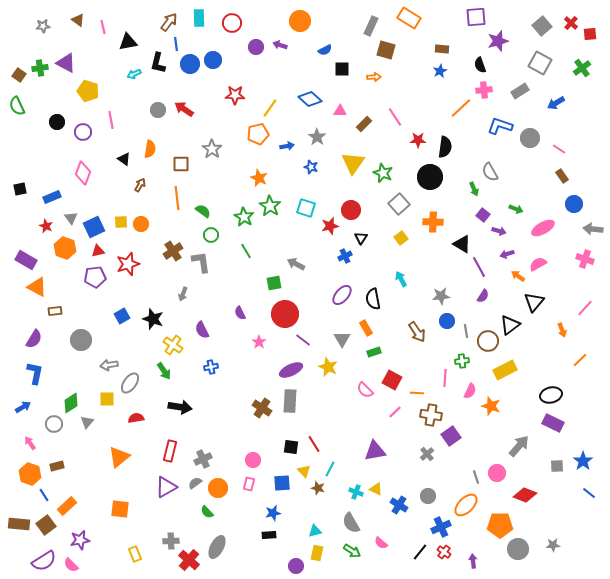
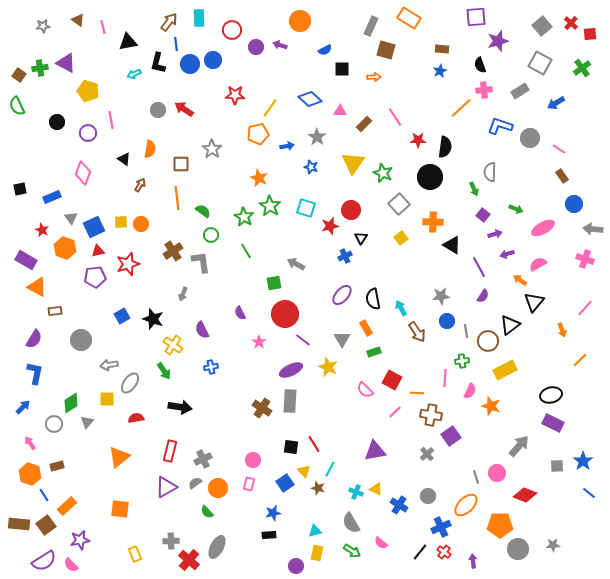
red circle at (232, 23): moved 7 px down
purple circle at (83, 132): moved 5 px right, 1 px down
gray semicircle at (490, 172): rotated 30 degrees clockwise
red star at (46, 226): moved 4 px left, 4 px down
purple arrow at (499, 231): moved 4 px left, 3 px down; rotated 32 degrees counterclockwise
black triangle at (462, 244): moved 10 px left, 1 px down
orange arrow at (518, 276): moved 2 px right, 4 px down
cyan arrow at (401, 279): moved 29 px down
blue arrow at (23, 407): rotated 14 degrees counterclockwise
blue square at (282, 483): moved 3 px right; rotated 30 degrees counterclockwise
